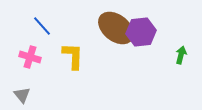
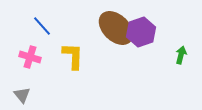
brown ellipse: rotated 6 degrees clockwise
purple hexagon: rotated 12 degrees counterclockwise
